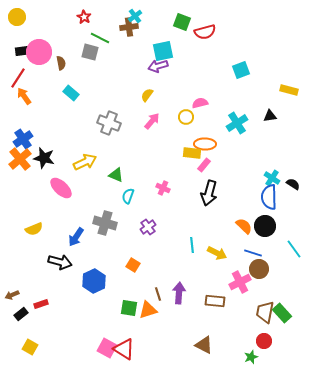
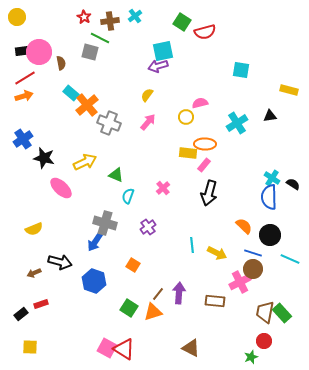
green square at (182, 22): rotated 12 degrees clockwise
brown cross at (129, 27): moved 19 px left, 6 px up
cyan square at (241, 70): rotated 30 degrees clockwise
red line at (18, 78): moved 7 px right; rotated 25 degrees clockwise
orange arrow at (24, 96): rotated 108 degrees clockwise
pink arrow at (152, 121): moved 4 px left, 1 px down
yellow rectangle at (192, 153): moved 4 px left
orange cross at (20, 159): moved 67 px right, 54 px up
pink cross at (163, 188): rotated 24 degrees clockwise
black circle at (265, 226): moved 5 px right, 9 px down
blue arrow at (76, 237): moved 19 px right, 5 px down
cyan line at (294, 249): moved 4 px left, 10 px down; rotated 30 degrees counterclockwise
brown circle at (259, 269): moved 6 px left
blue hexagon at (94, 281): rotated 15 degrees counterclockwise
brown line at (158, 294): rotated 56 degrees clockwise
brown arrow at (12, 295): moved 22 px right, 22 px up
green square at (129, 308): rotated 24 degrees clockwise
orange triangle at (148, 310): moved 5 px right, 2 px down
brown triangle at (204, 345): moved 13 px left, 3 px down
yellow square at (30, 347): rotated 28 degrees counterclockwise
